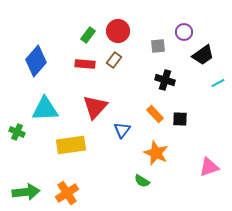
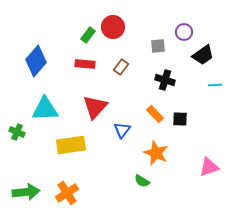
red circle: moved 5 px left, 4 px up
brown rectangle: moved 7 px right, 7 px down
cyan line: moved 3 px left, 2 px down; rotated 24 degrees clockwise
